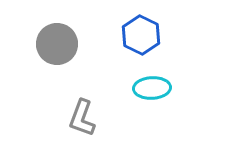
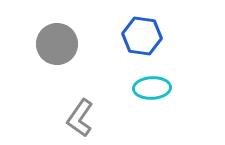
blue hexagon: moved 1 px right, 1 px down; rotated 18 degrees counterclockwise
gray L-shape: moved 2 px left; rotated 15 degrees clockwise
